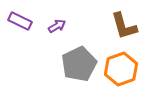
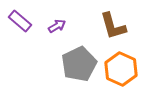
purple rectangle: rotated 15 degrees clockwise
brown L-shape: moved 11 px left
orange hexagon: rotated 16 degrees counterclockwise
